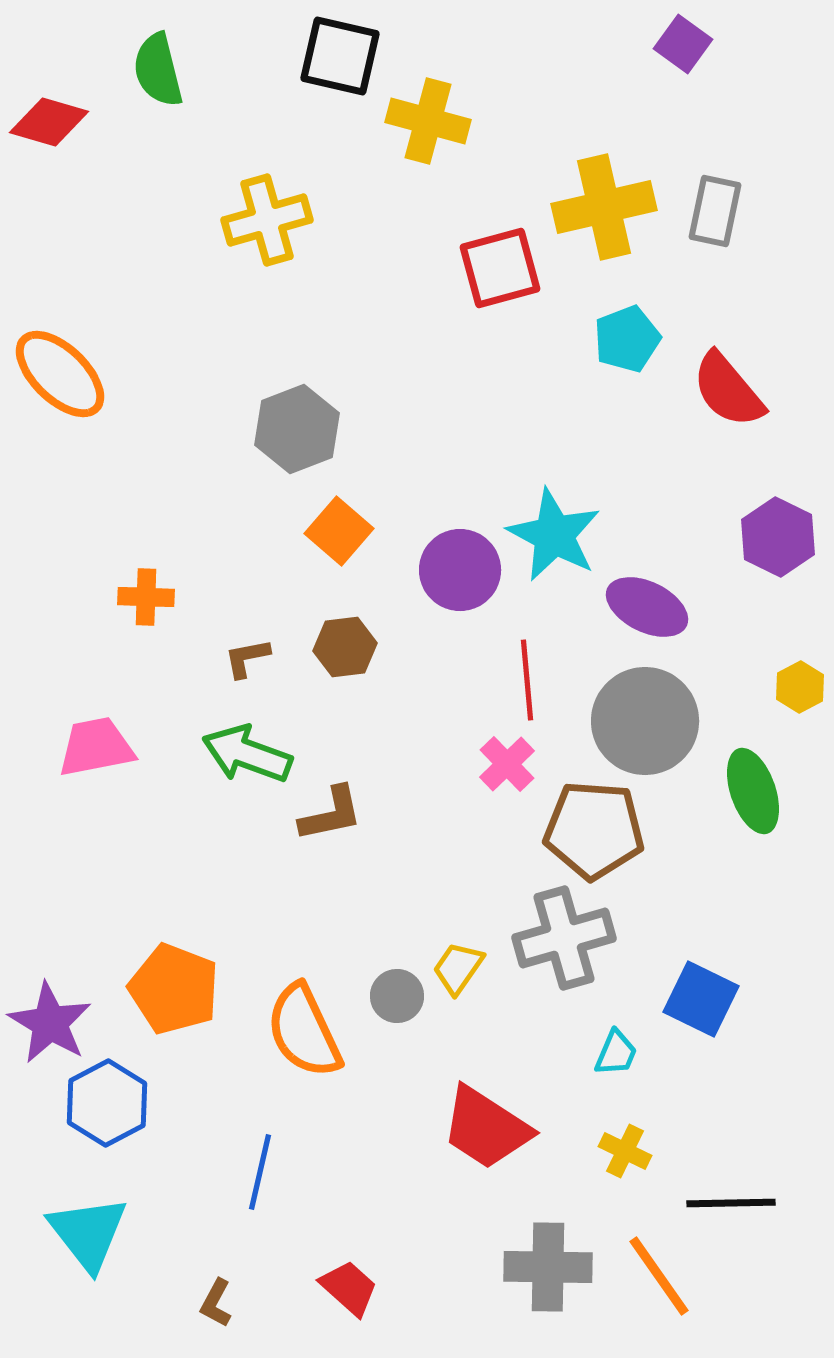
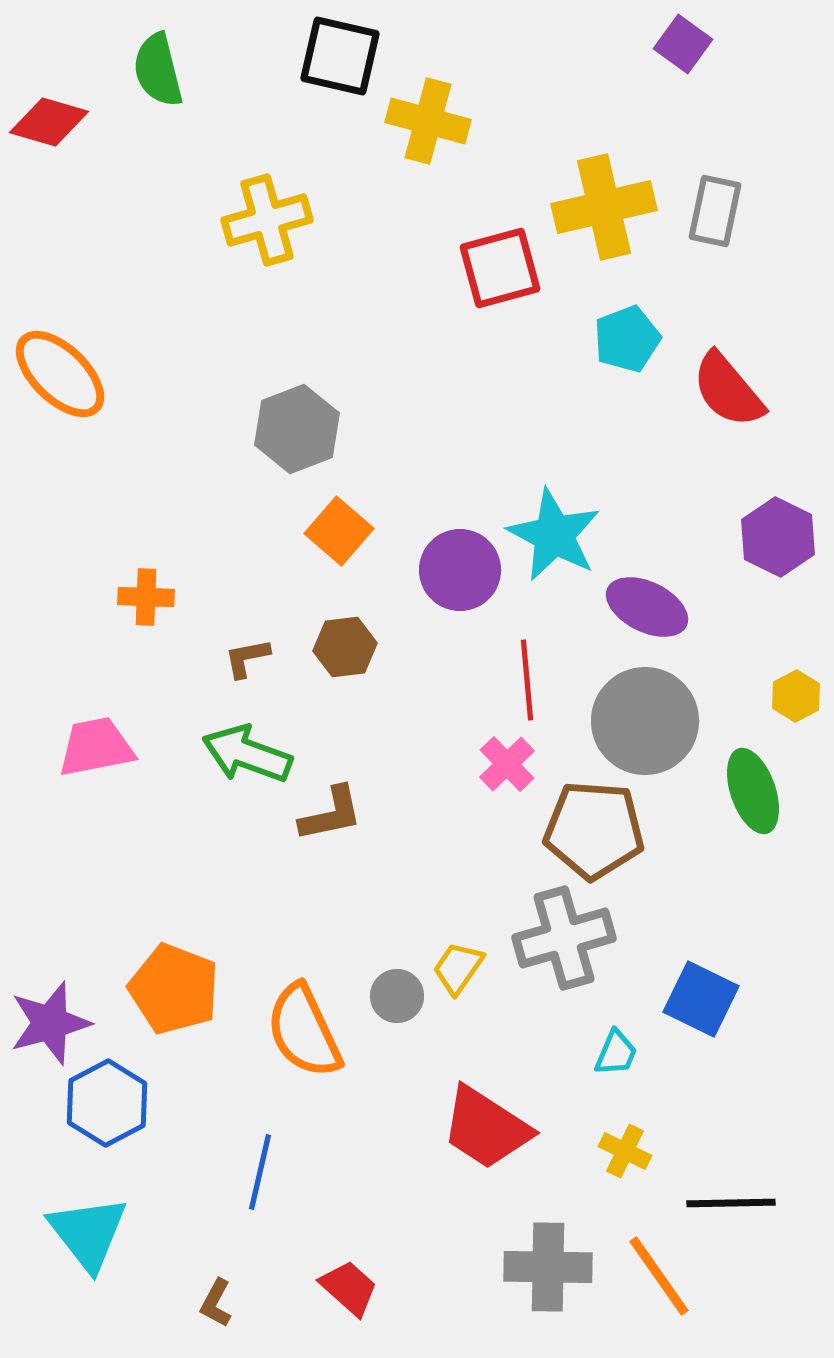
yellow hexagon at (800, 687): moved 4 px left, 9 px down
purple star at (50, 1023): rotated 26 degrees clockwise
